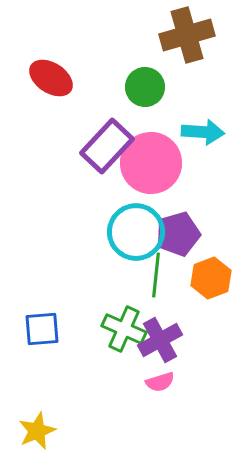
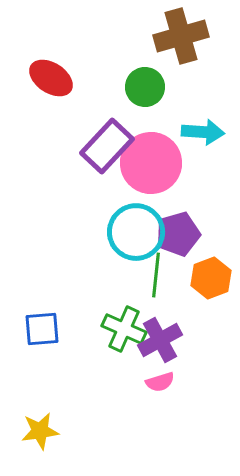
brown cross: moved 6 px left, 1 px down
yellow star: moved 3 px right; rotated 15 degrees clockwise
